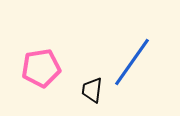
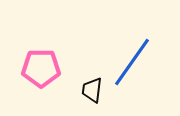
pink pentagon: rotated 9 degrees clockwise
